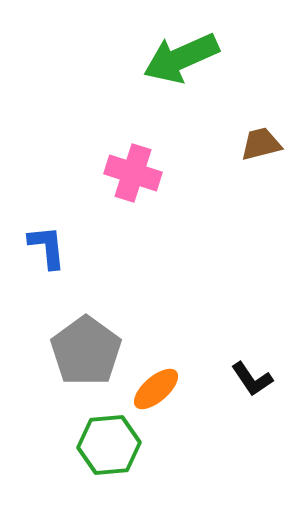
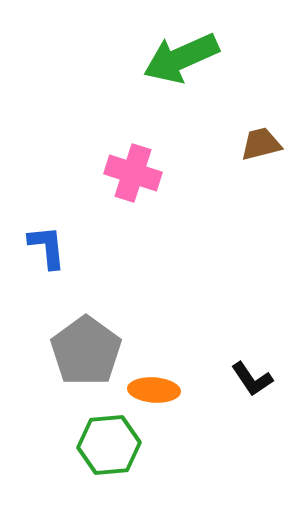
orange ellipse: moved 2 px left, 1 px down; rotated 45 degrees clockwise
